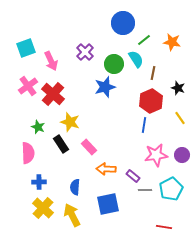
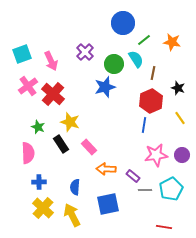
cyan square: moved 4 px left, 6 px down
